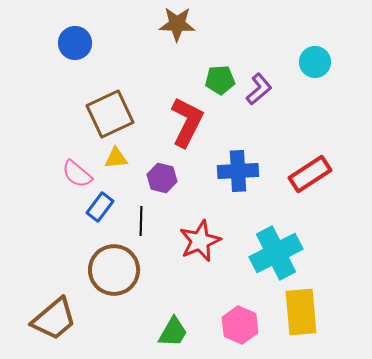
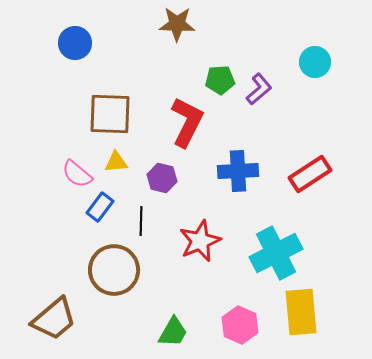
brown square: rotated 27 degrees clockwise
yellow triangle: moved 4 px down
